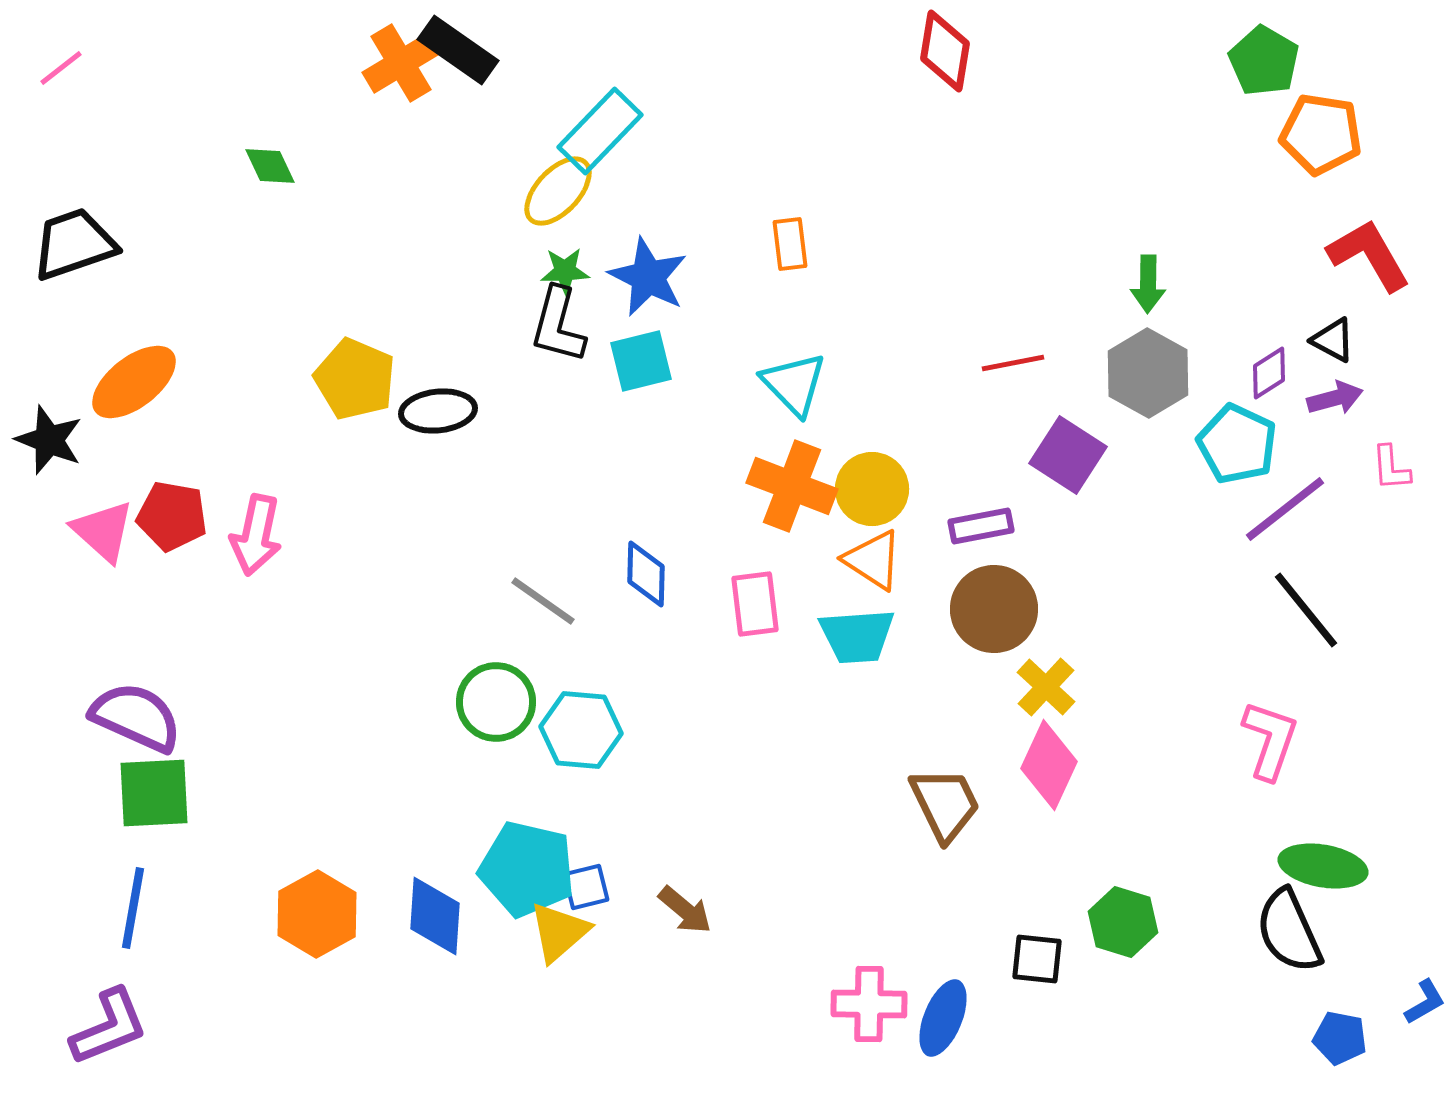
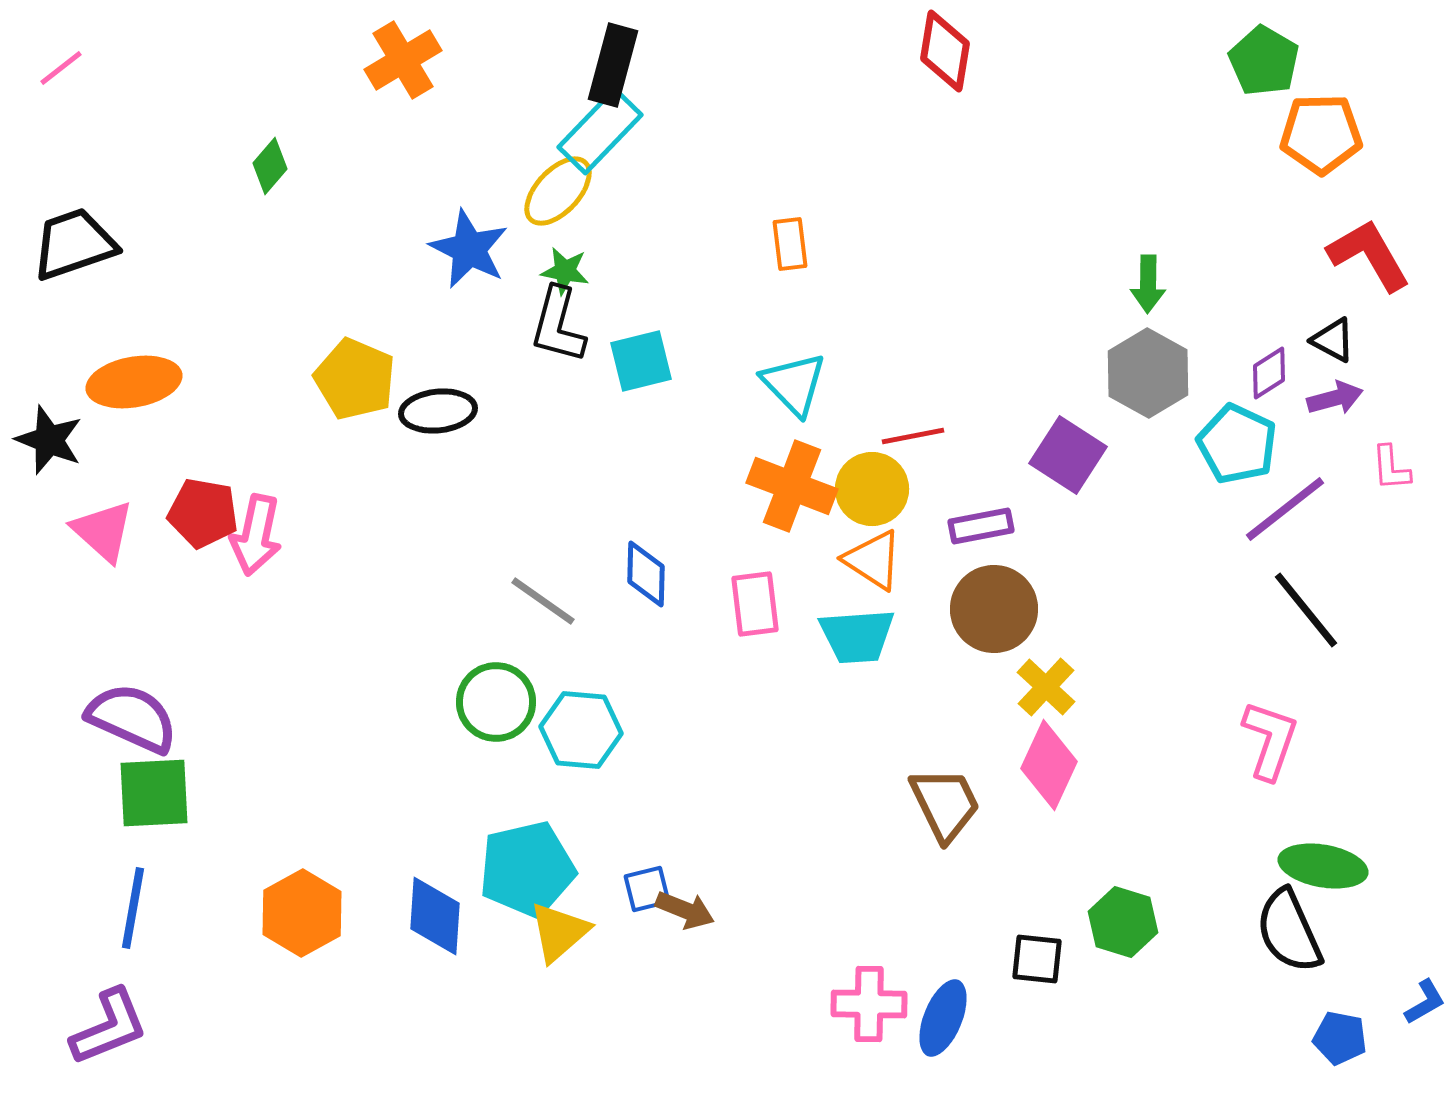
black rectangle at (458, 50): moved 155 px right, 15 px down; rotated 70 degrees clockwise
orange cross at (401, 63): moved 2 px right, 3 px up
orange pentagon at (1321, 134): rotated 10 degrees counterclockwise
green diamond at (270, 166): rotated 66 degrees clockwise
green star at (565, 271): rotated 12 degrees clockwise
blue star at (648, 277): moved 179 px left, 28 px up
red line at (1013, 363): moved 100 px left, 73 px down
orange ellipse at (134, 382): rotated 28 degrees clockwise
red pentagon at (172, 516): moved 31 px right, 3 px up
purple semicircle at (136, 717): moved 4 px left, 1 px down
cyan pentagon at (527, 869): rotated 26 degrees counterclockwise
blue square at (586, 887): moved 61 px right, 2 px down
brown arrow at (685, 910): rotated 18 degrees counterclockwise
orange hexagon at (317, 914): moved 15 px left, 1 px up
